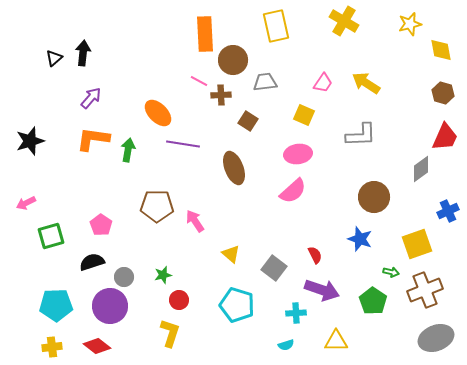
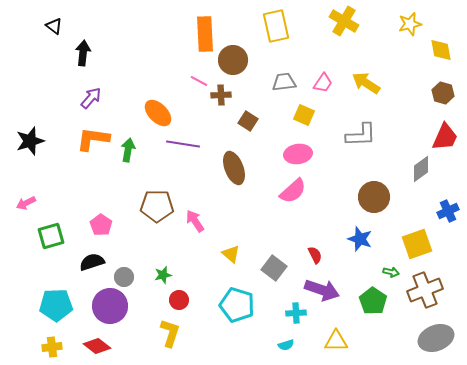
black triangle at (54, 58): moved 32 px up; rotated 42 degrees counterclockwise
gray trapezoid at (265, 82): moved 19 px right
